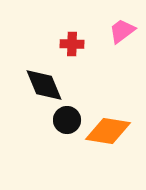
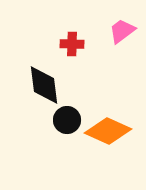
black diamond: rotated 15 degrees clockwise
orange diamond: rotated 15 degrees clockwise
